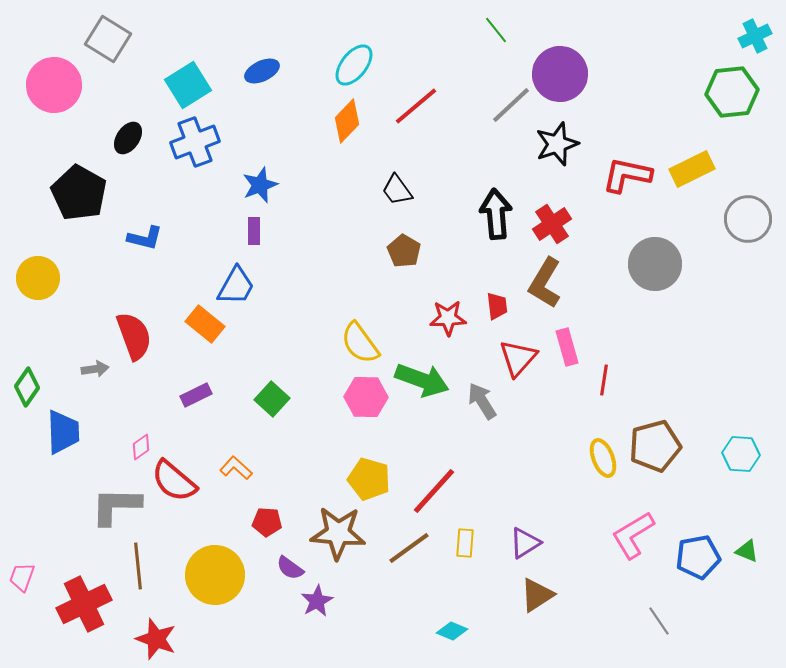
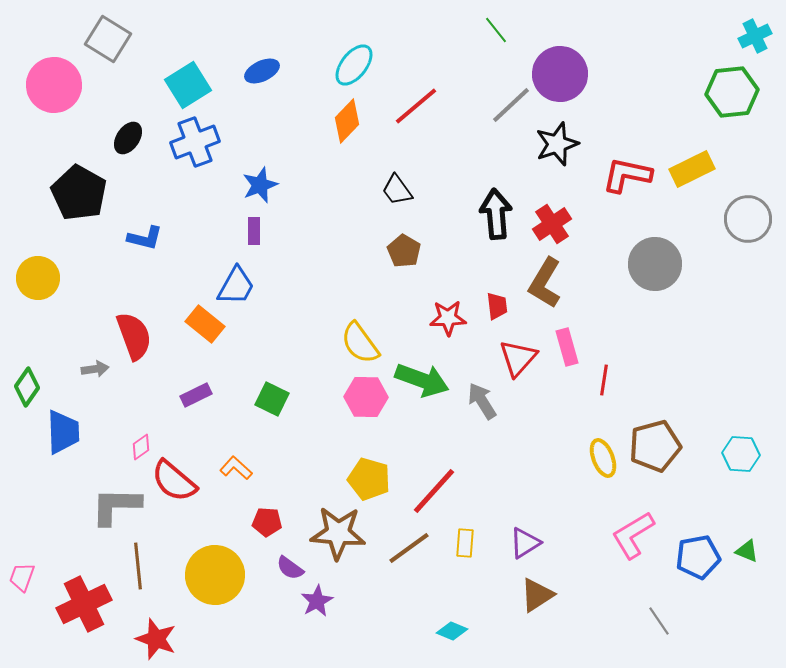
green square at (272, 399): rotated 16 degrees counterclockwise
